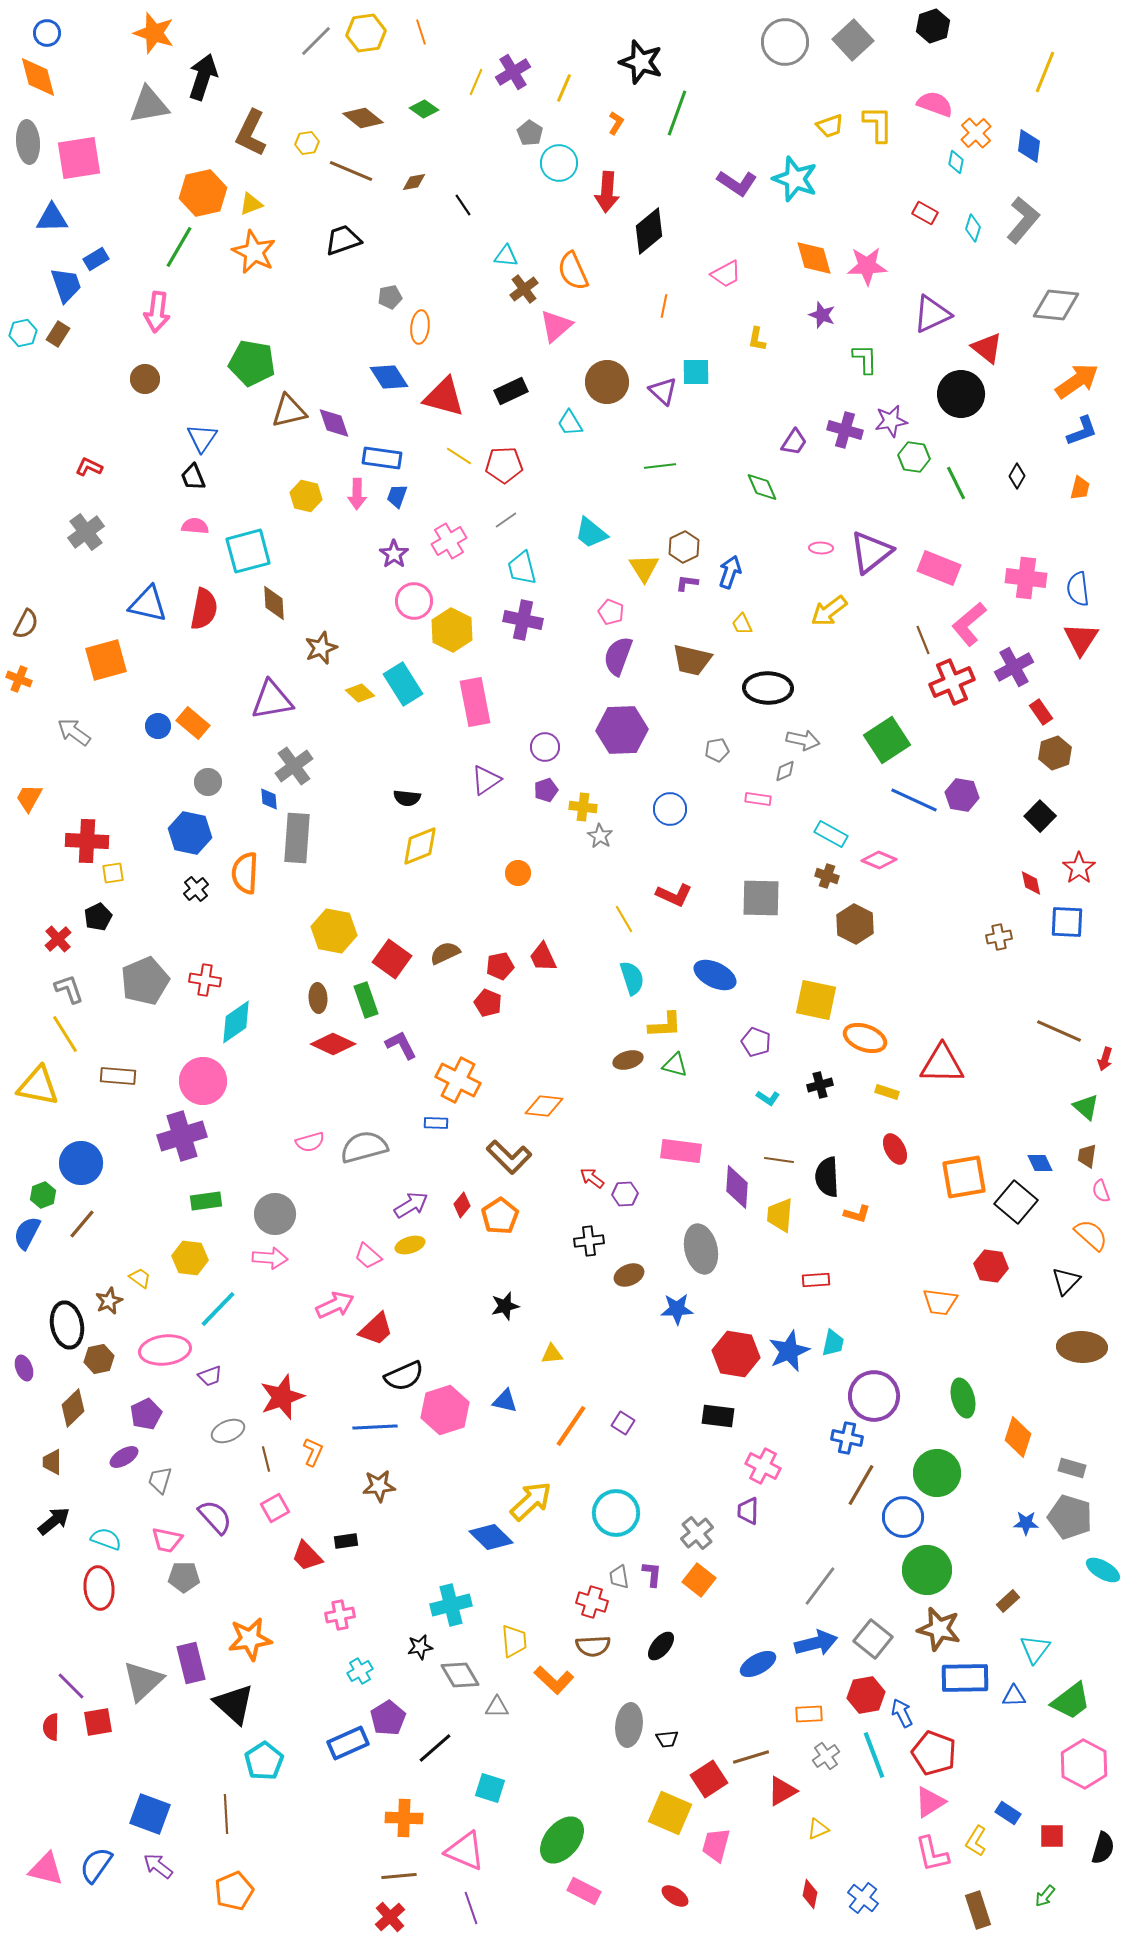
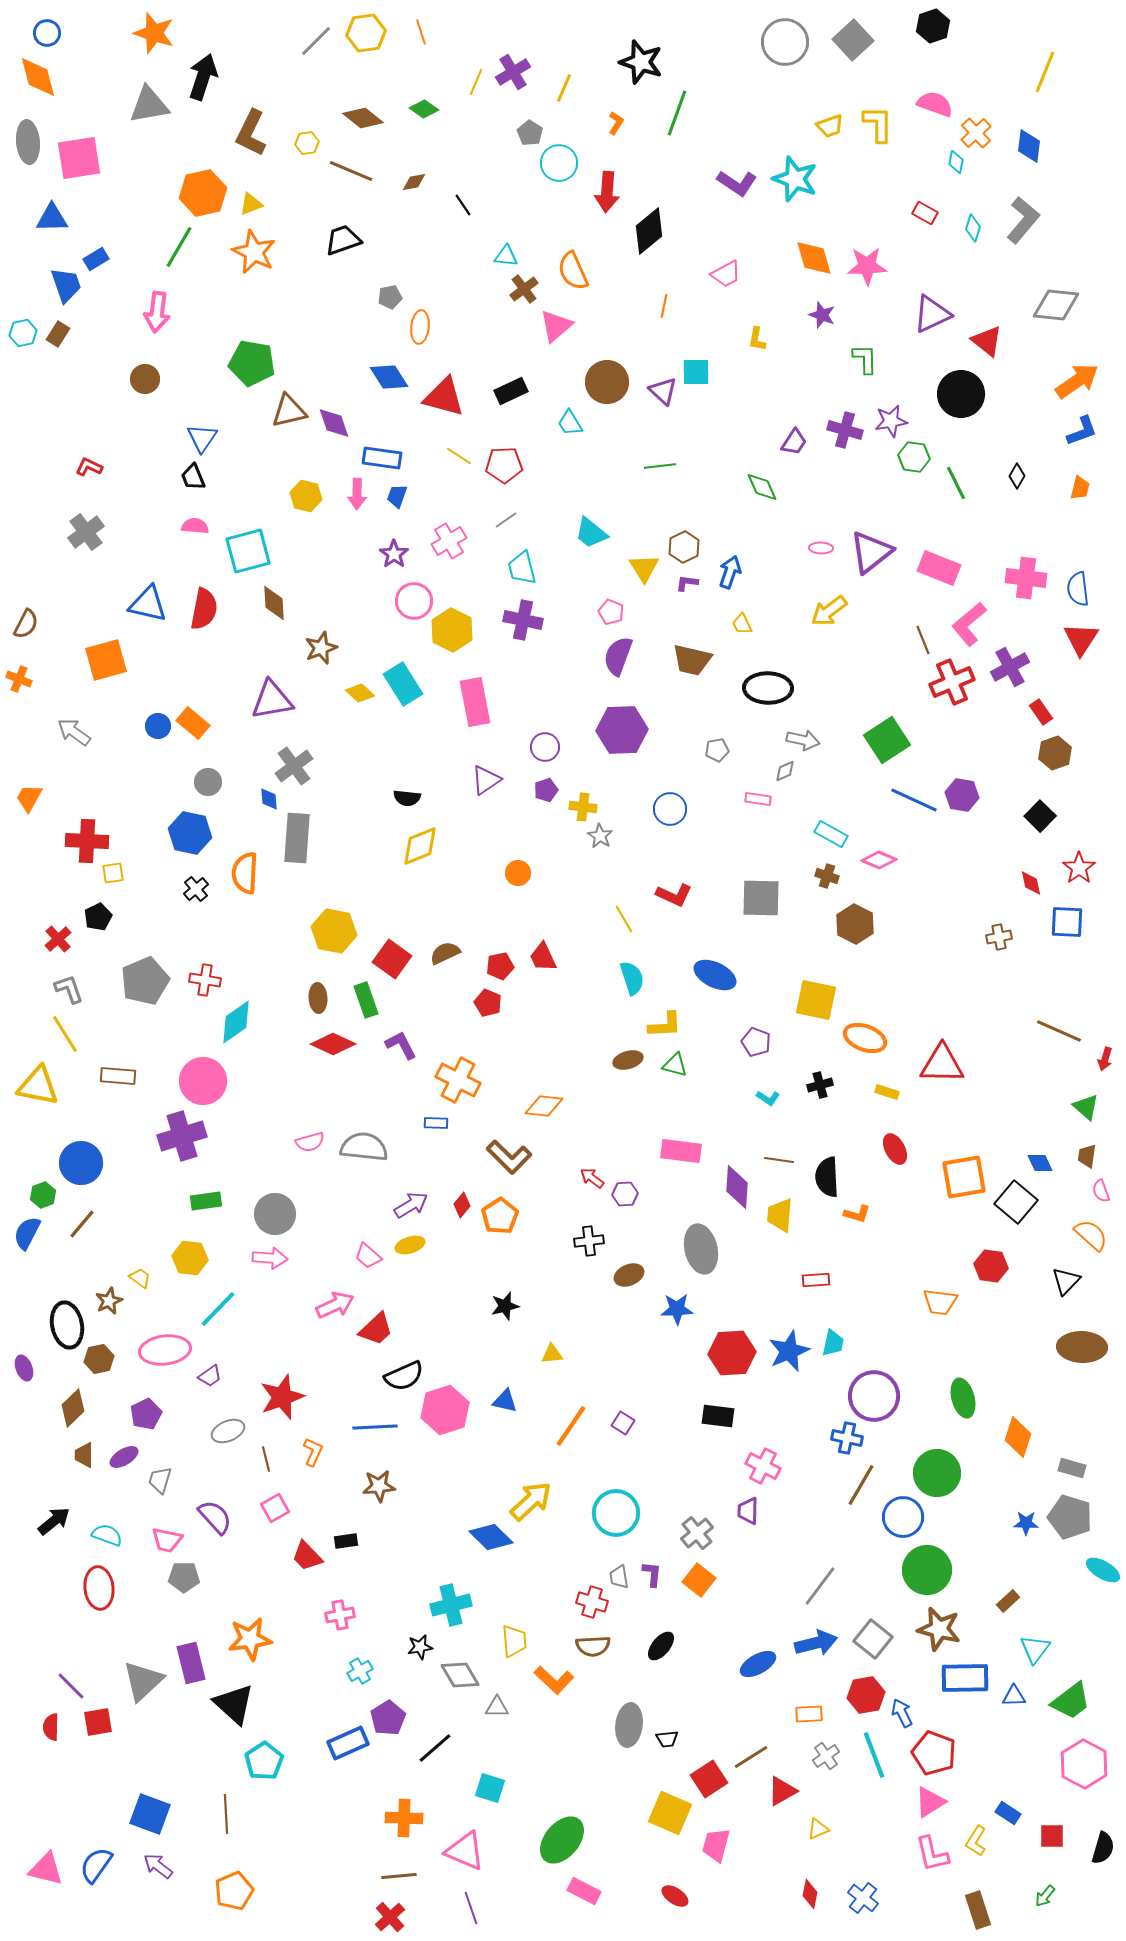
red triangle at (987, 348): moved 7 px up
purple cross at (1014, 667): moved 4 px left
gray semicircle at (364, 1147): rotated 21 degrees clockwise
red hexagon at (736, 1354): moved 4 px left, 1 px up; rotated 12 degrees counterclockwise
purple trapezoid at (210, 1376): rotated 15 degrees counterclockwise
brown trapezoid at (52, 1462): moved 32 px right, 7 px up
cyan semicircle at (106, 1539): moved 1 px right, 4 px up
brown line at (751, 1757): rotated 15 degrees counterclockwise
